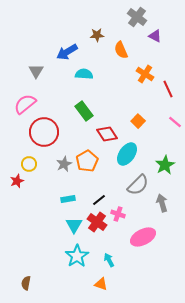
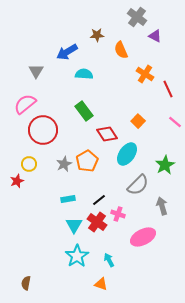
red circle: moved 1 px left, 2 px up
gray arrow: moved 3 px down
